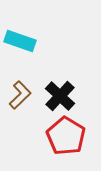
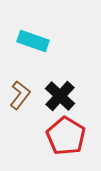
cyan rectangle: moved 13 px right
brown L-shape: rotated 8 degrees counterclockwise
